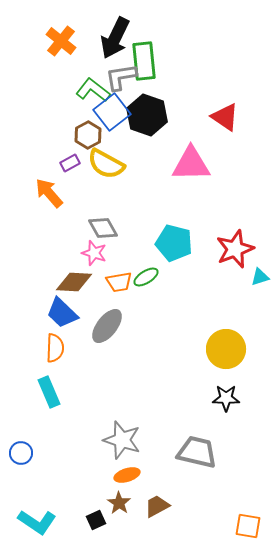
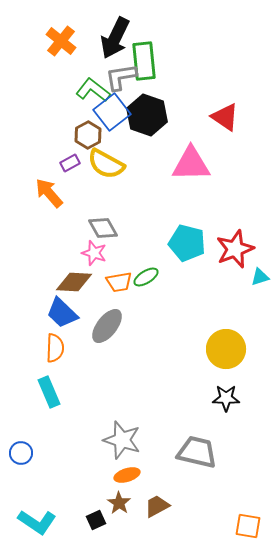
cyan pentagon: moved 13 px right
